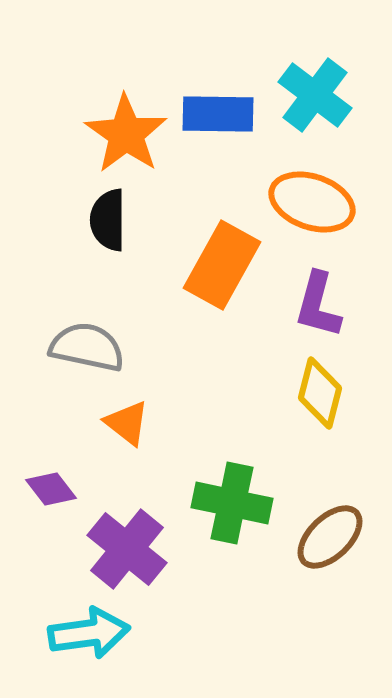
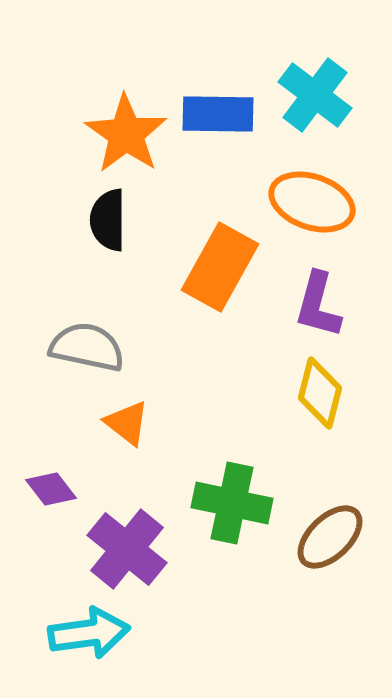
orange rectangle: moved 2 px left, 2 px down
